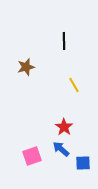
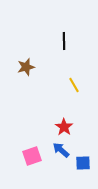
blue arrow: moved 1 px down
